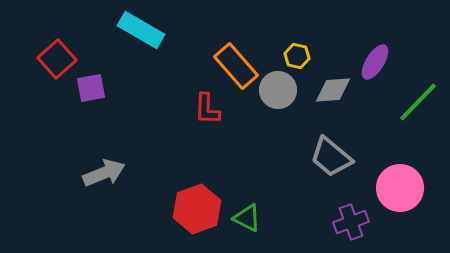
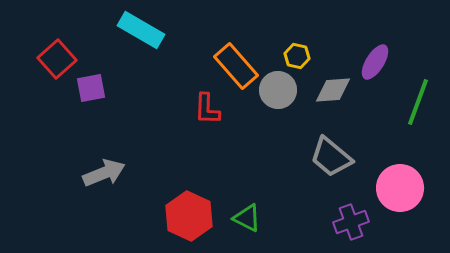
green line: rotated 24 degrees counterclockwise
red hexagon: moved 8 px left, 7 px down; rotated 15 degrees counterclockwise
